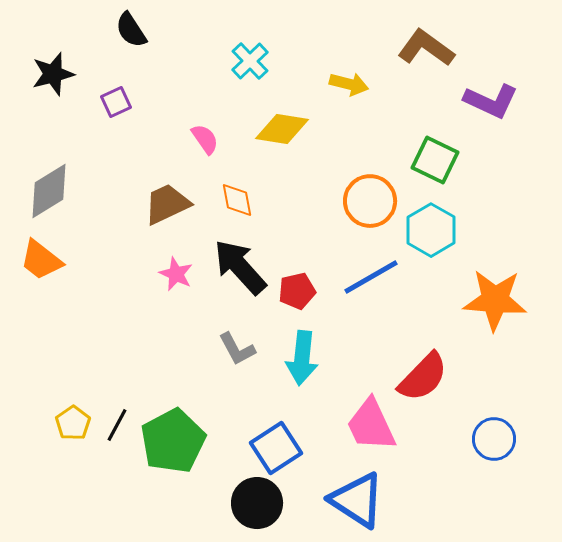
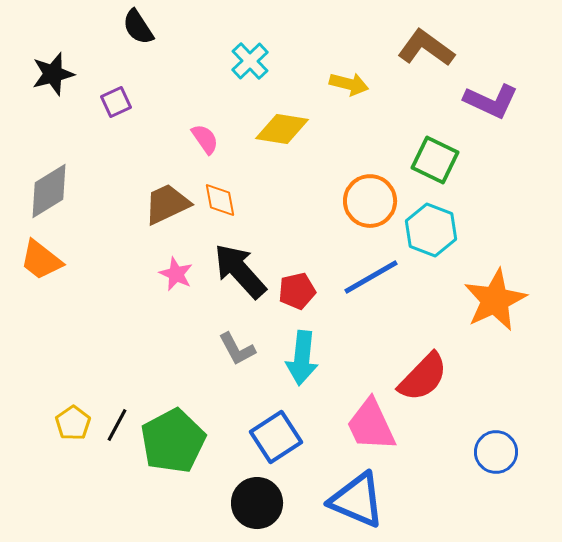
black semicircle: moved 7 px right, 3 px up
orange diamond: moved 17 px left
cyan hexagon: rotated 9 degrees counterclockwise
black arrow: moved 4 px down
orange star: rotated 30 degrees counterclockwise
blue circle: moved 2 px right, 13 px down
blue square: moved 11 px up
blue triangle: rotated 10 degrees counterclockwise
